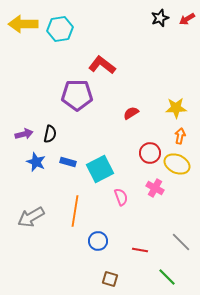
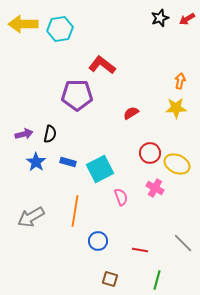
orange arrow: moved 55 px up
blue star: rotated 12 degrees clockwise
gray line: moved 2 px right, 1 px down
green line: moved 10 px left, 3 px down; rotated 60 degrees clockwise
